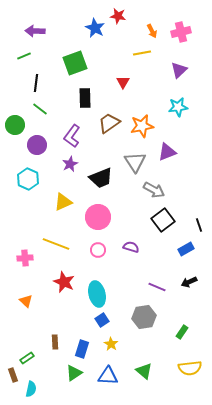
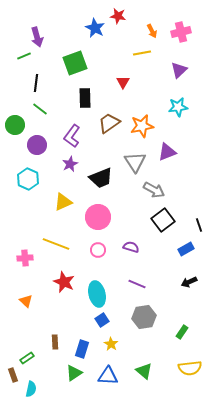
purple arrow at (35, 31): moved 2 px right, 6 px down; rotated 108 degrees counterclockwise
purple line at (157, 287): moved 20 px left, 3 px up
